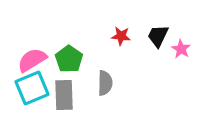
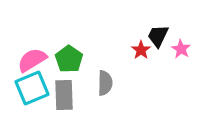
red star: moved 20 px right, 14 px down; rotated 30 degrees clockwise
